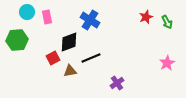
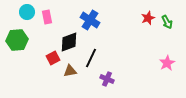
red star: moved 2 px right, 1 px down
black line: rotated 42 degrees counterclockwise
purple cross: moved 10 px left, 4 px up; rotated 32 degrees counterclockwise
